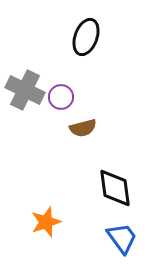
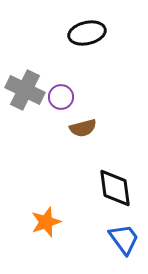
black ellipse: moved 1 px right, 4 px up; rotated 57 degrees clockwise
blue trapezoid: moved 2 px right, 1 px down
